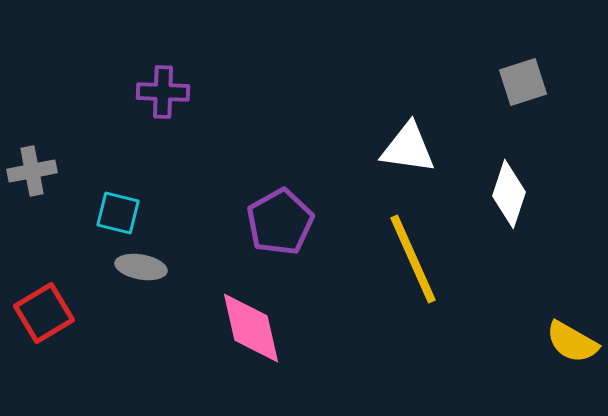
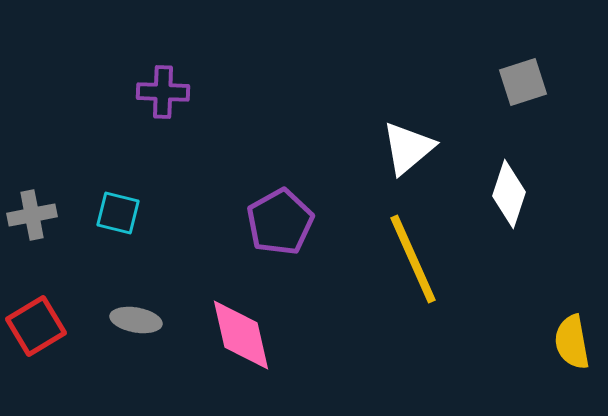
white triangle: rotated 48 degrees counterclockwise
gray cross: moved 44 px down
gray ellipse: moved 5 px left, 53 px down
red square: moved 8 px left, 13 px down
pink diamond: moved 10 px left, 7 px down
yellow semicircle: rotated 50 degrees clockwise
